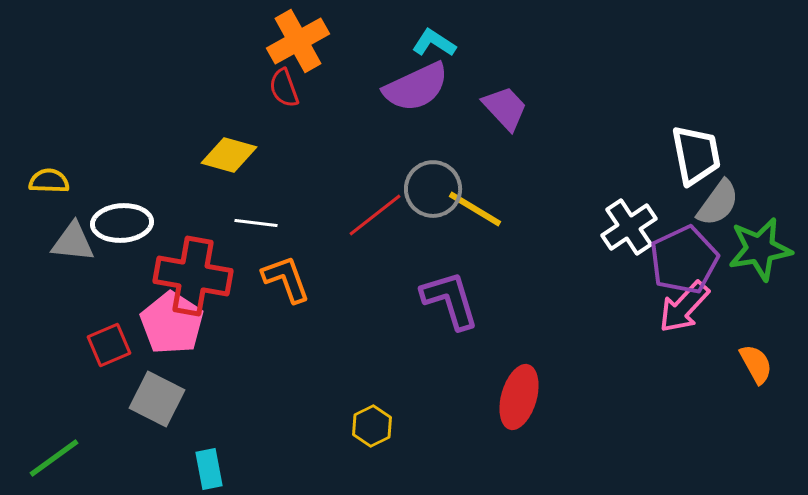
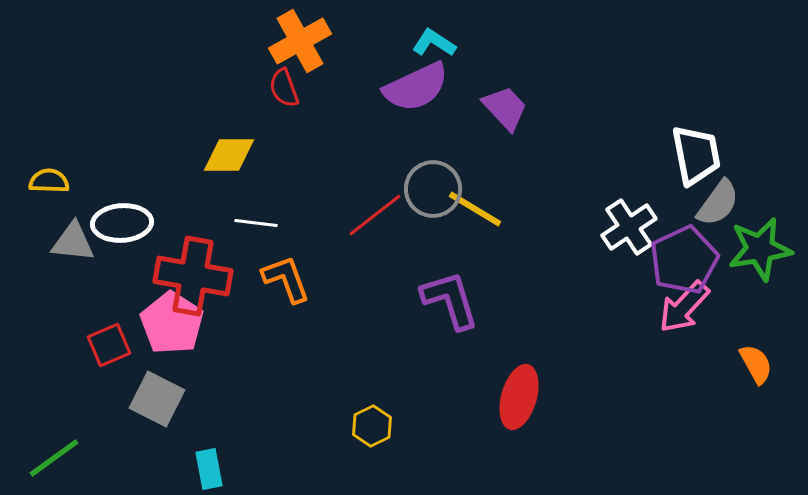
orange cross: moved 2 px right
yellow diamond: rotated 16 degrees counterclockwise
